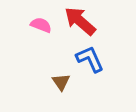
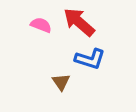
red arrow: moved 1 px left, 1 px down
blue L-shape: rotated 132 degrees clockwise
